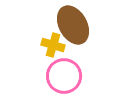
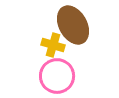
pink circle: moved 7 px left
